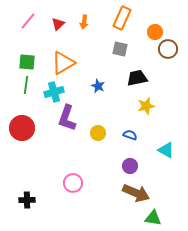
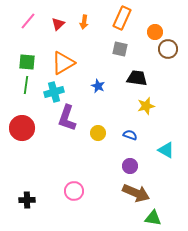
black trapezoid: rotated 20 degrees clockwise
pink circle: moved 1 px right, 8 px down
